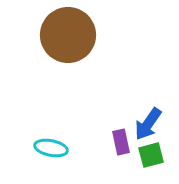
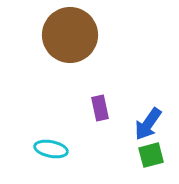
brown circle: moved 2 px right
purple rectangle: moved 21 px left, 34 px up
cyan ellipse: moved 1 px down
